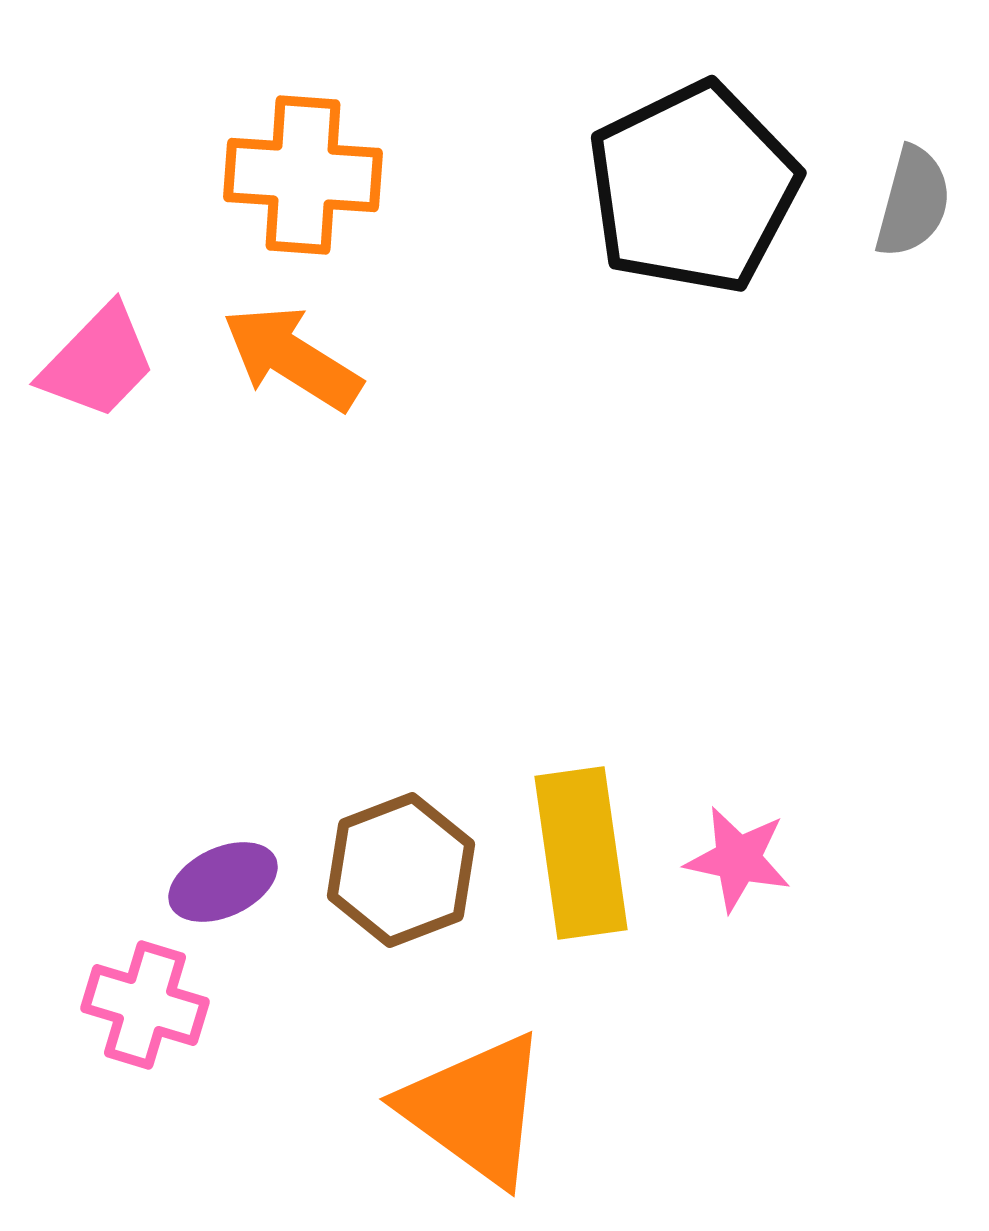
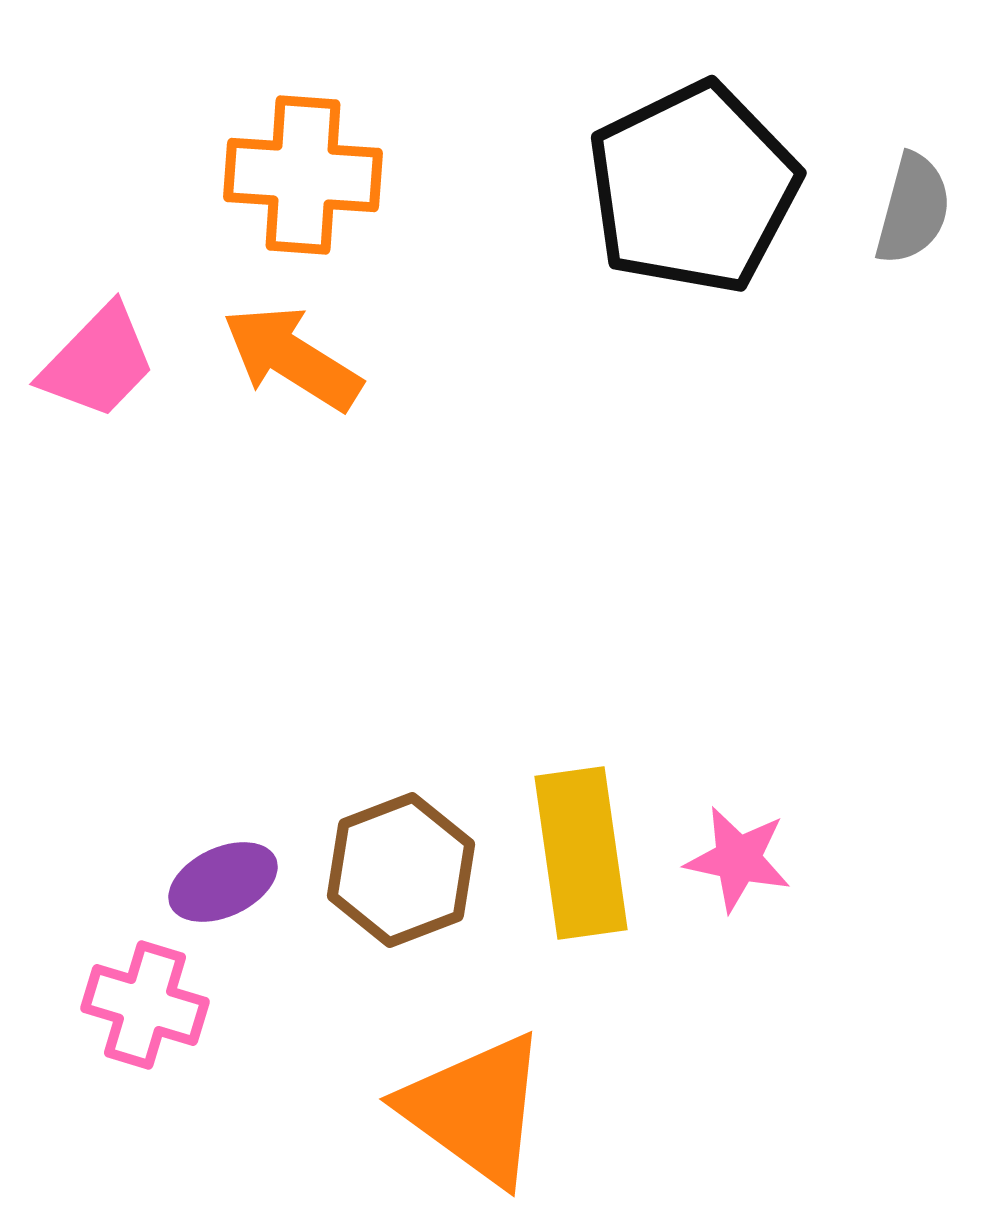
gray semicircle: moved 7 px down
